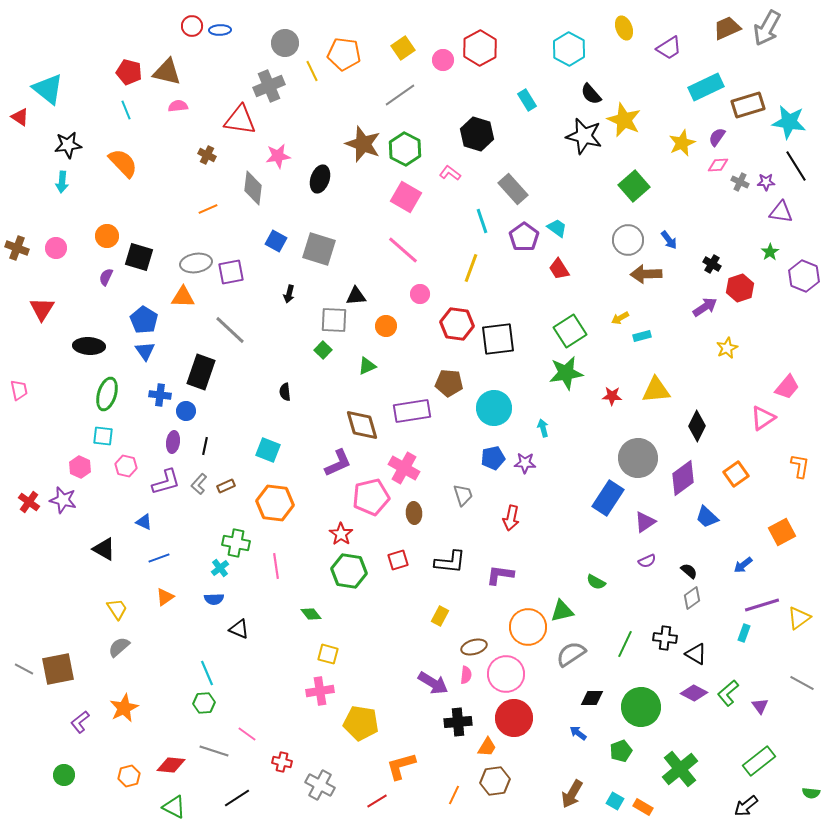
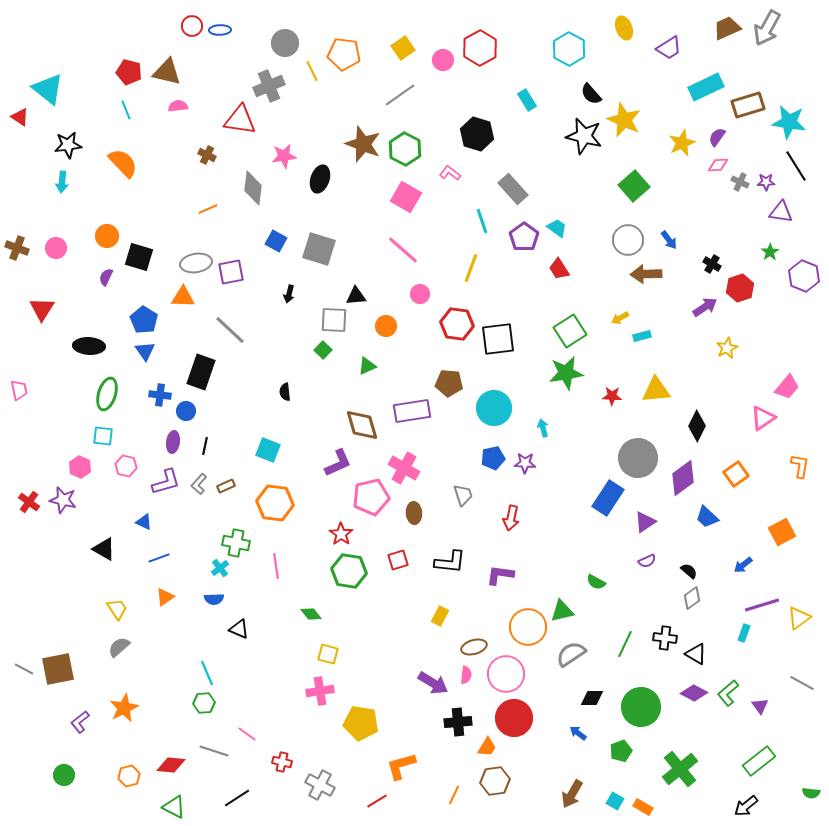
pink star at (278, 156): moved 6 px right
